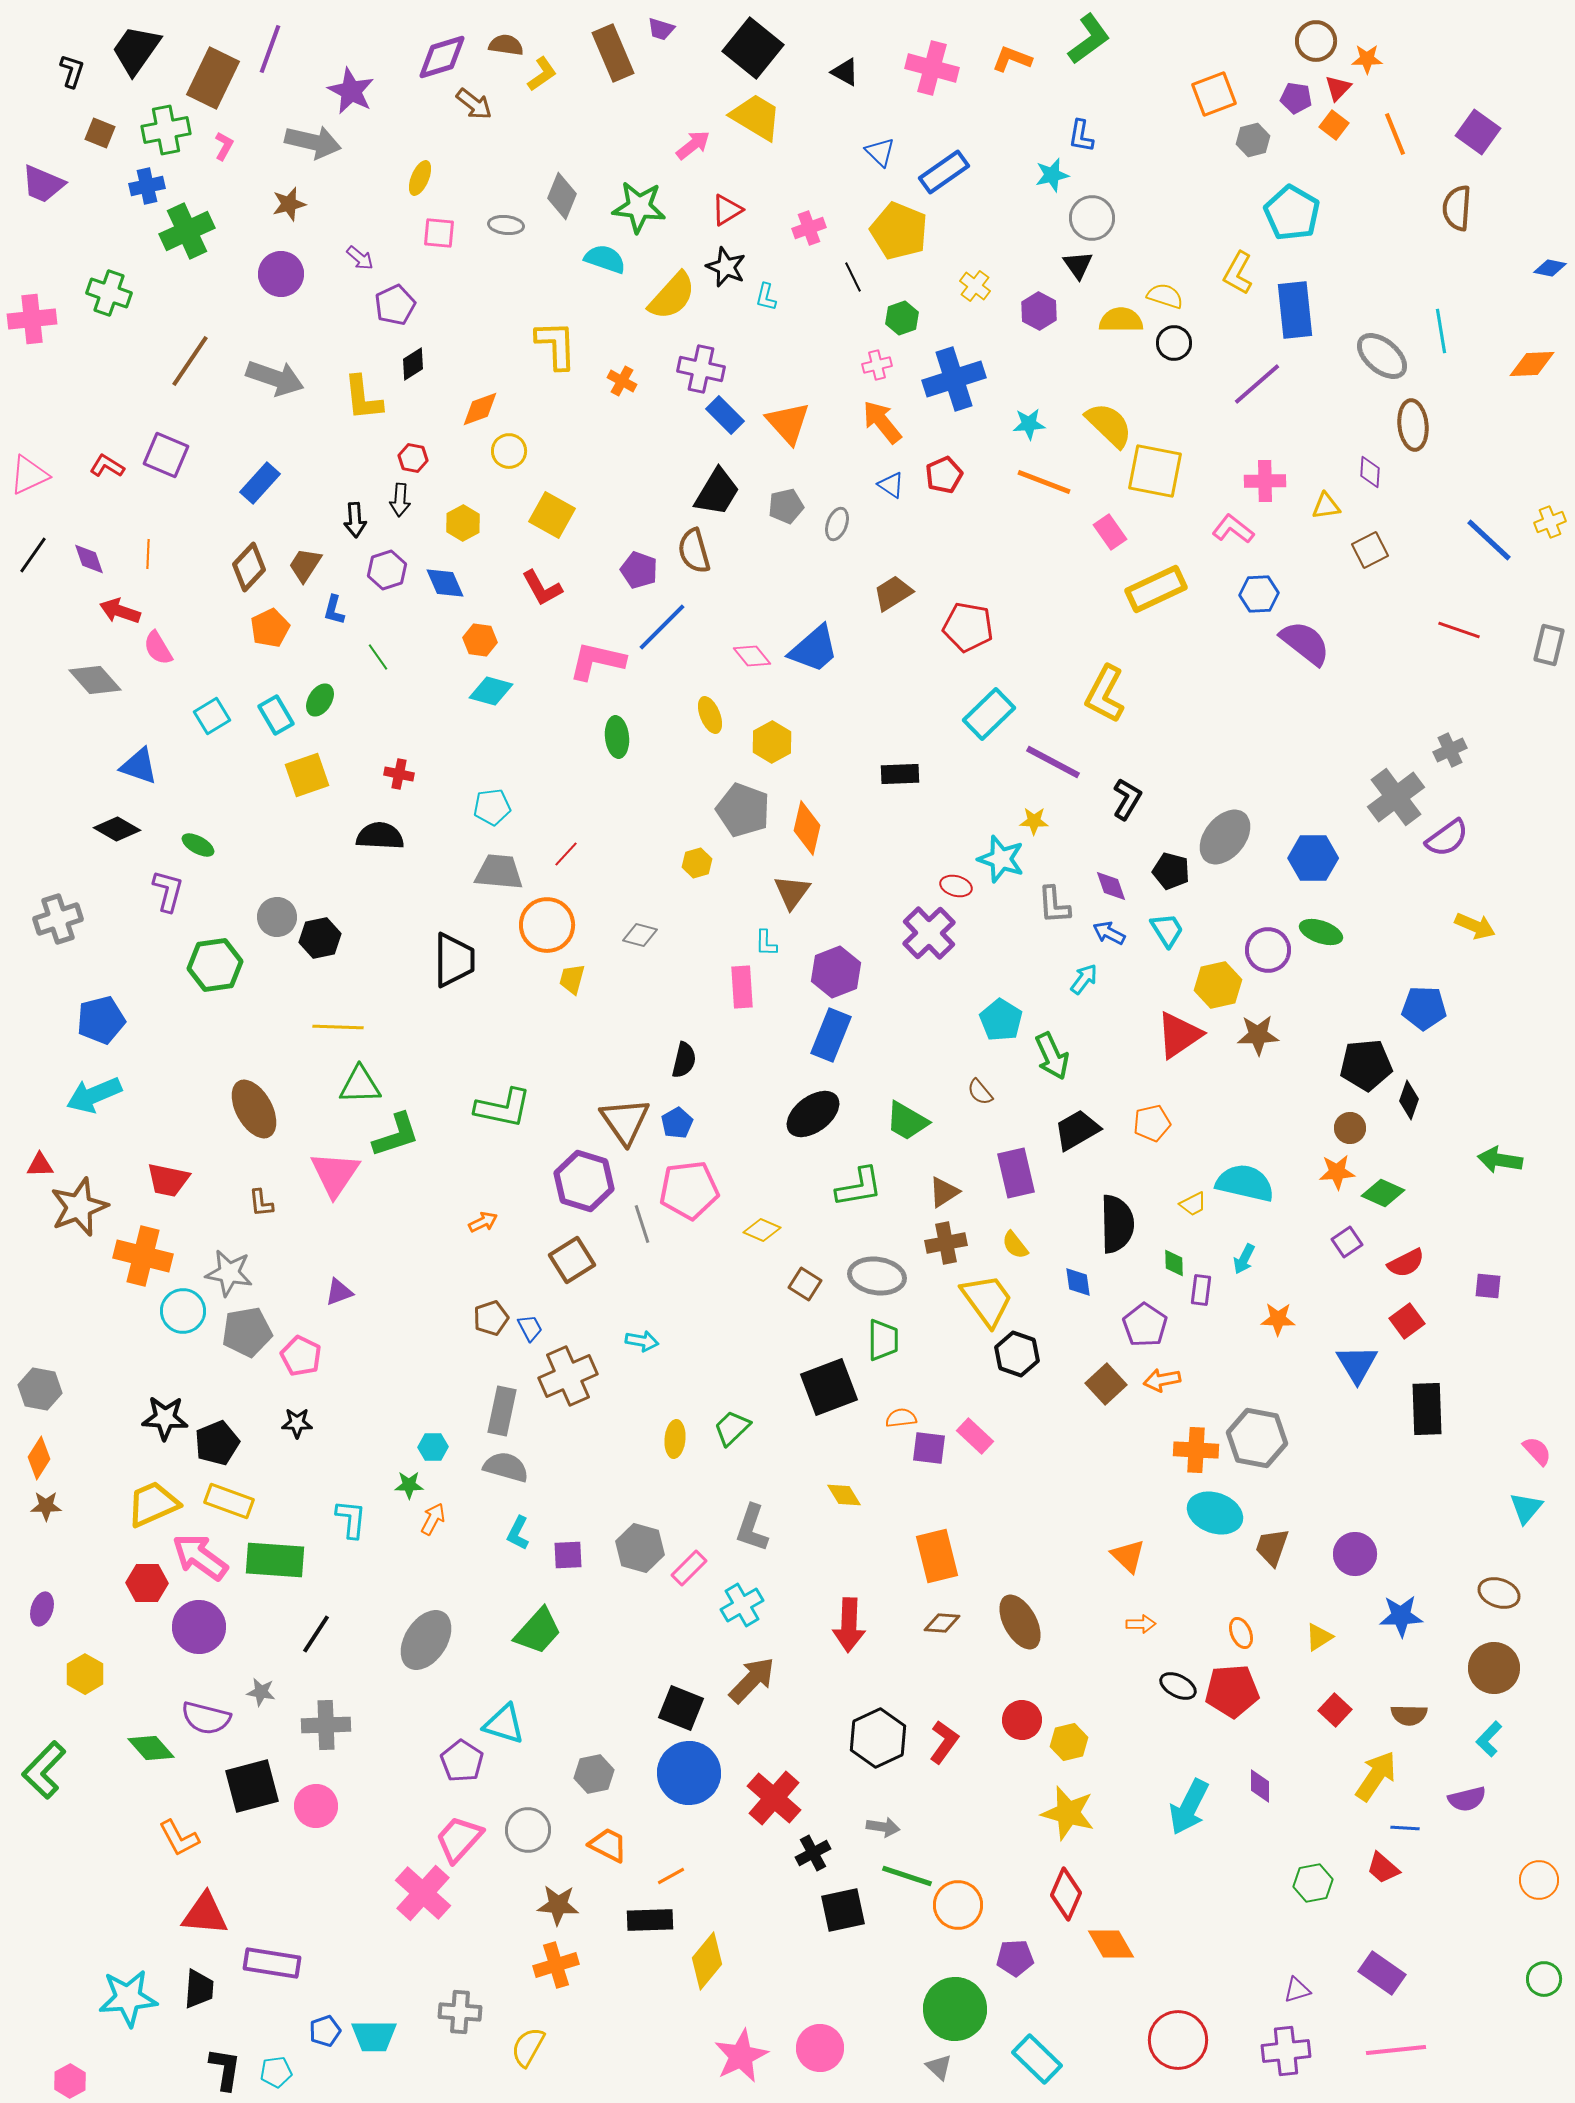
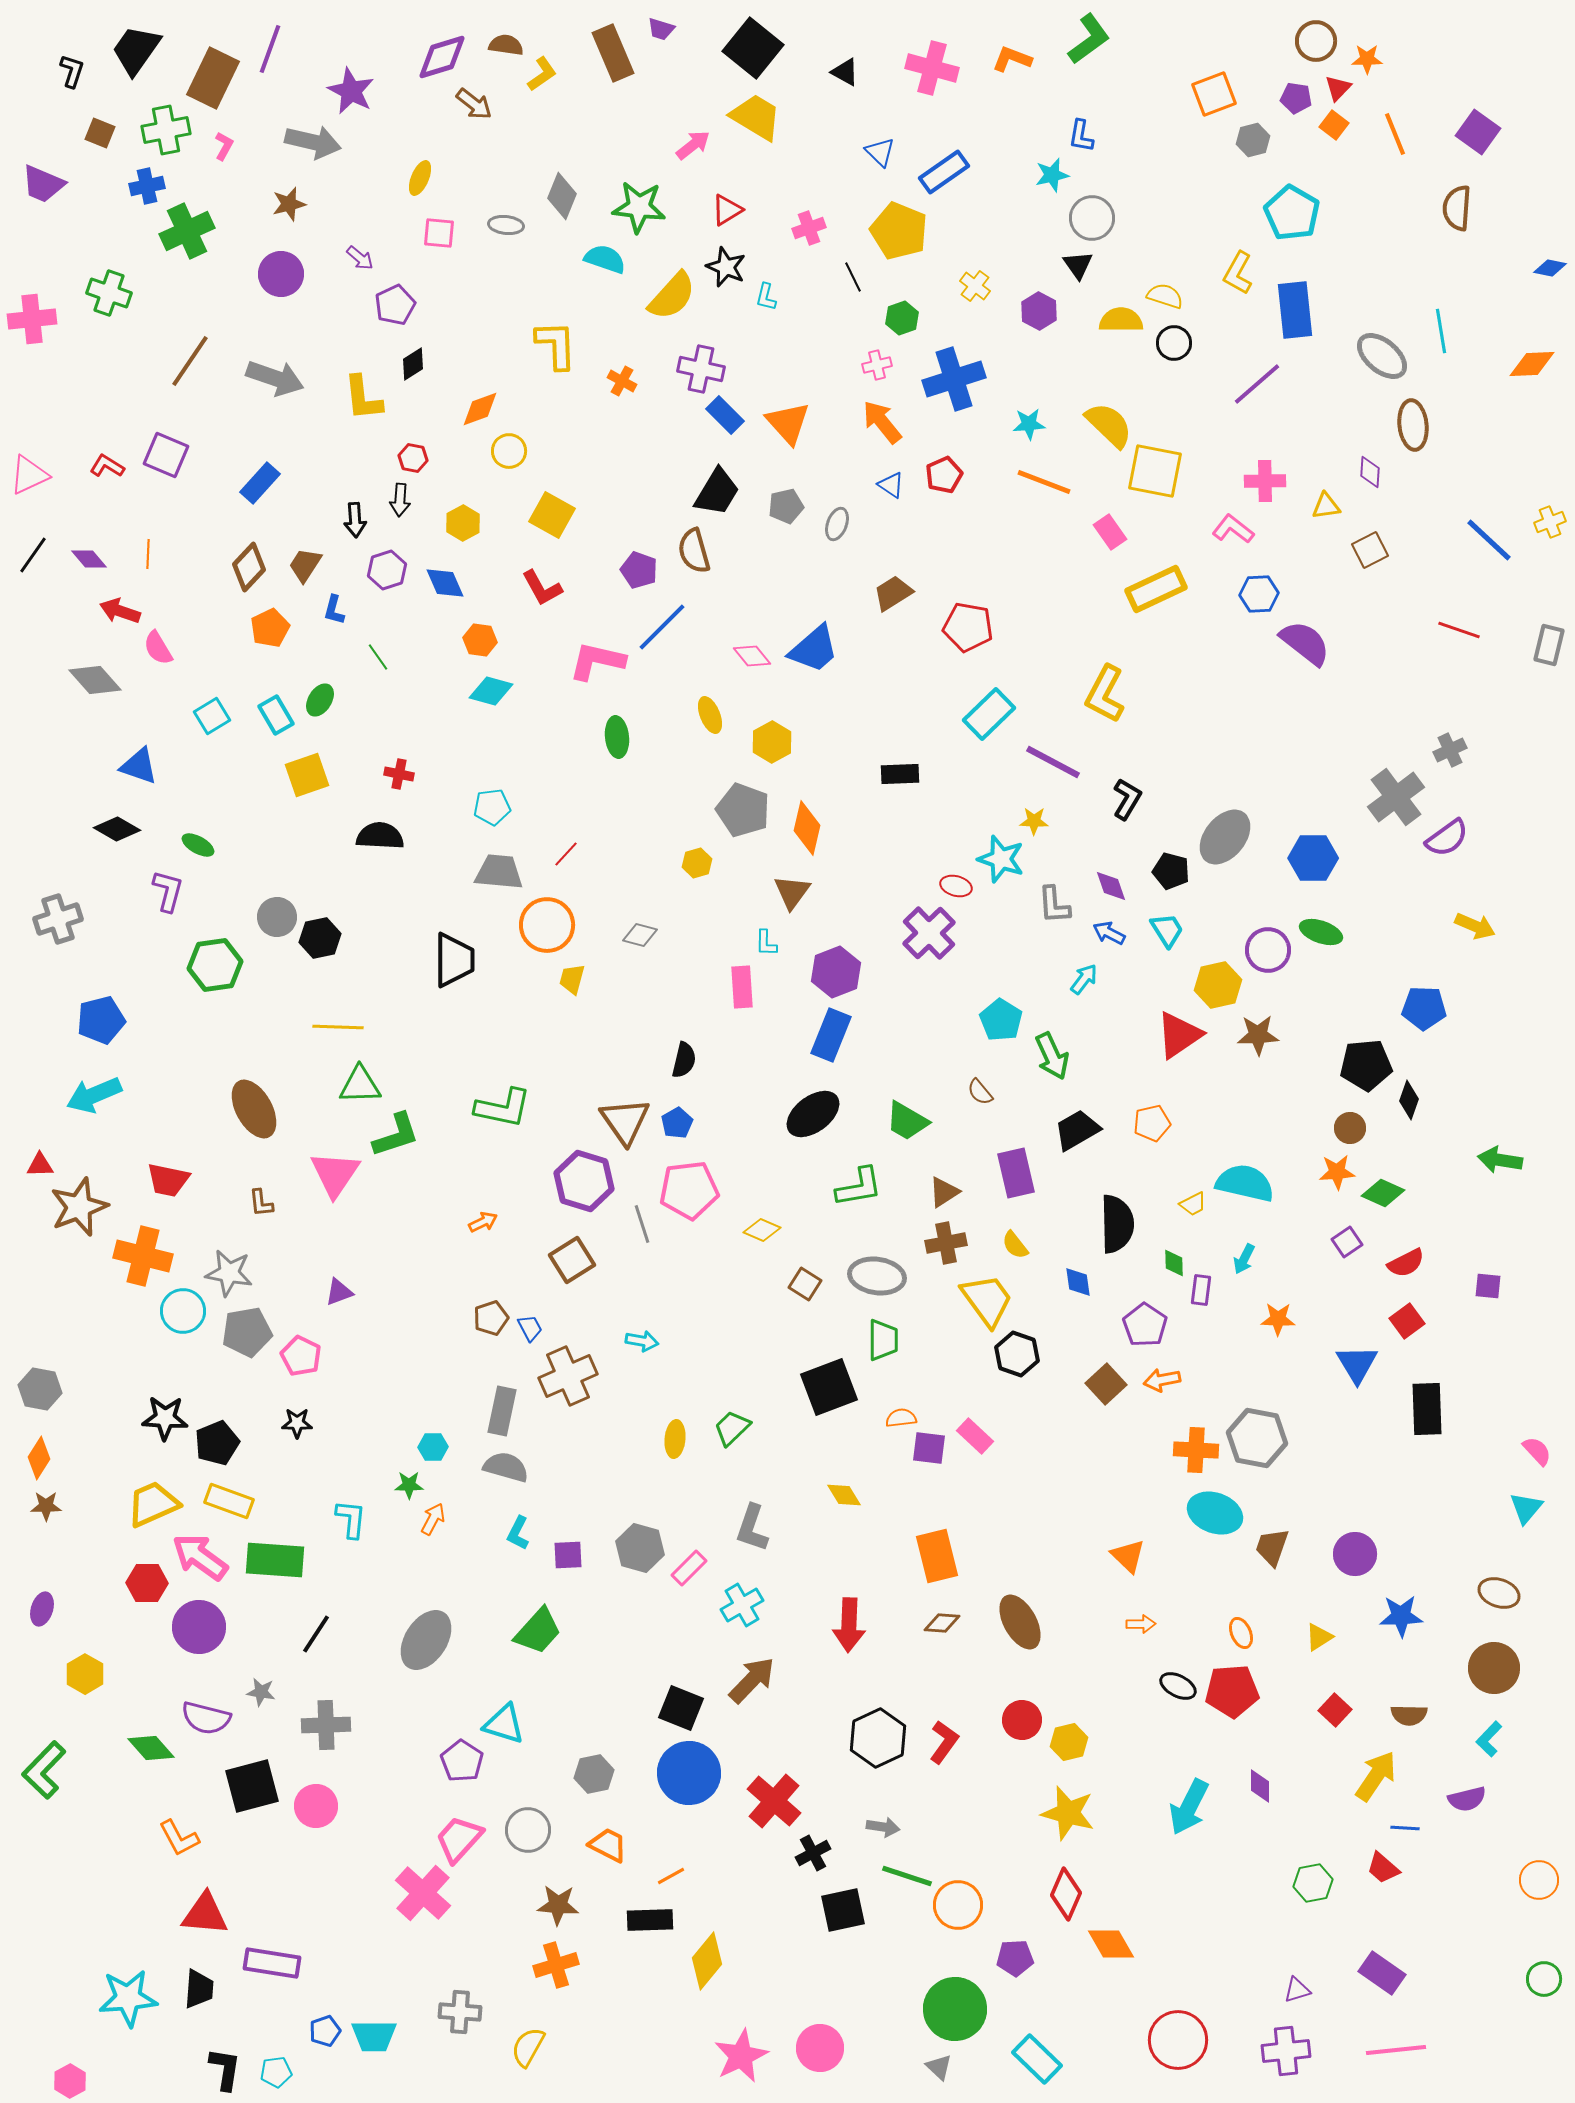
purple diamond at (89, 559): rotated 21 degrees counterclockwise
red cross at (774, 1798): moved 3 px down
